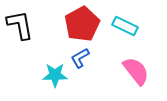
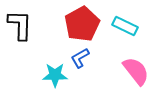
black L-shape: rotated 12 degrees clockwise
